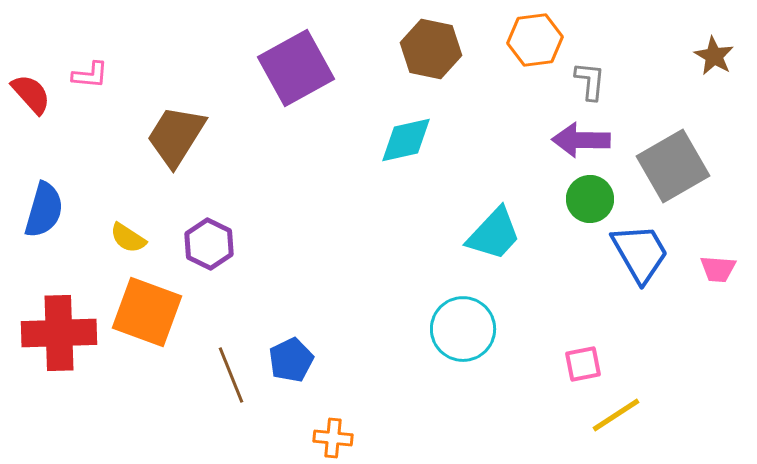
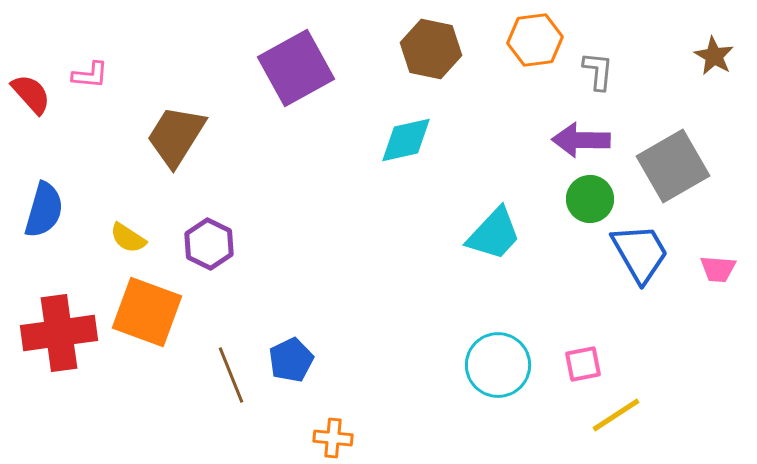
gray L-shape: moved 8 px right, 10 px up
cyan circle: moved 35 px right, 36 px down
red cross: rotated 6 degrees counterclockwise
